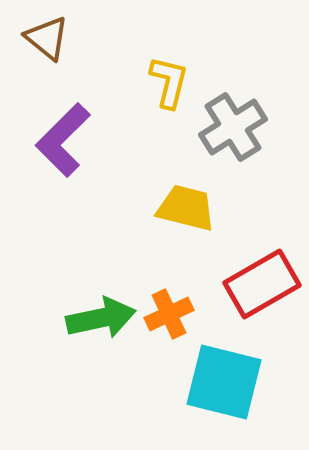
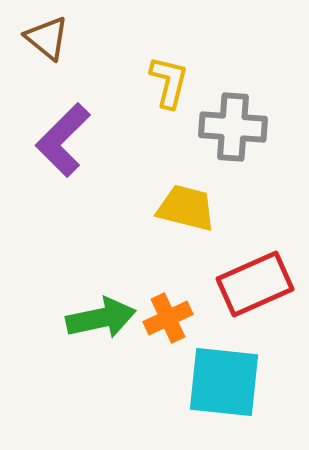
gray cross: rotated 36 degrees clockwise
red rectangle: moved 7 px left; rotated 6 degrees clockwise
orange cross: moved 1 px left, 4 px down
cyan square: rotated 8 degrees counterclockwise
